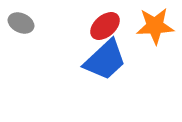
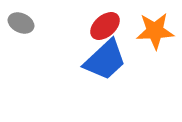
orange star: moved 5 px down
